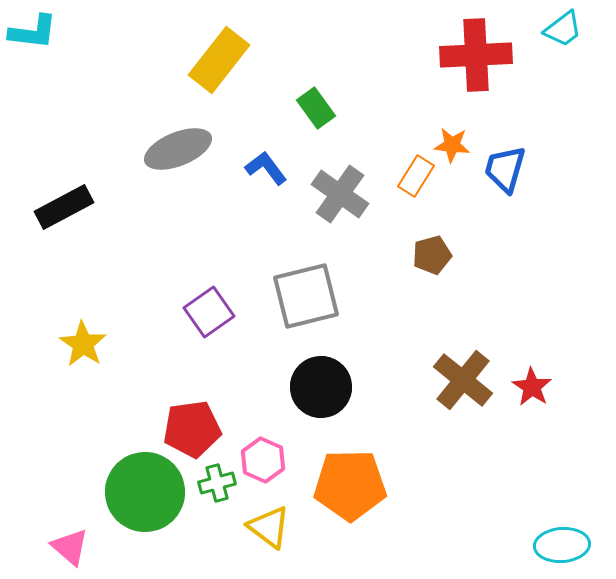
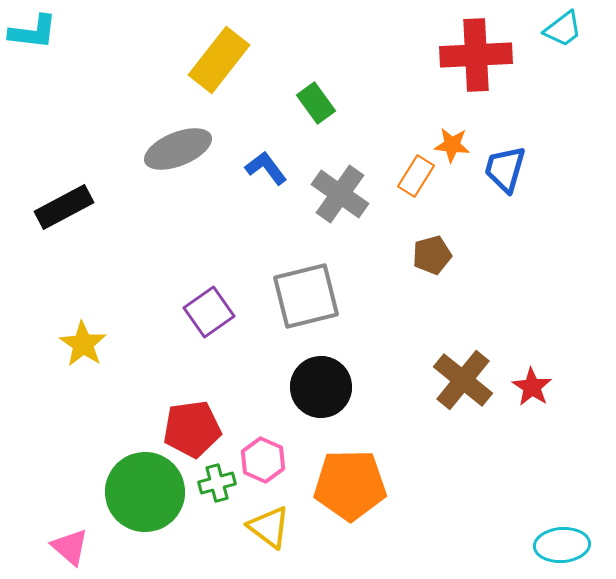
green rectangle: moved 5 px up
